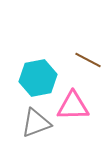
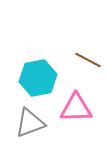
pink triangle: moved 3 px right, 2 px down
gray triangle: moved 6 px left
